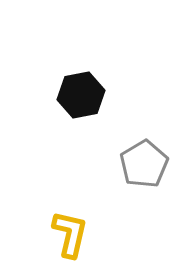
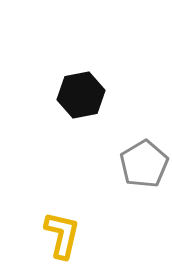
yellow L-shape: moved 8 px left, 1 px down
